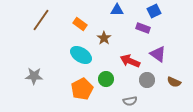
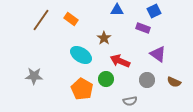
orange rectangle: moved 9 px left, 5 px up
red arrow: moved 10 px left
orange pentagon: rotated 15 degrees counterclockwise
